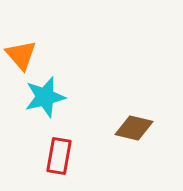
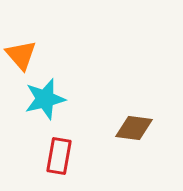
cyan star: moved 2 px down
brown diamond: rotated 6 degrees counterclockwise
